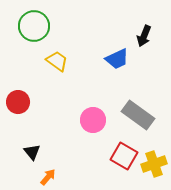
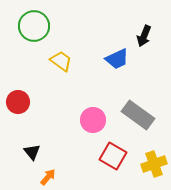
yellow trapezoid: moved 4 px right
red square: moved 11 px left
